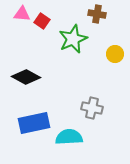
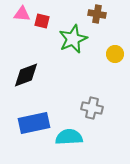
red square: rotated 21 degrees counterclockwise
black diamond: moved 2 px up; rotated 48 degrees counterclockwise
